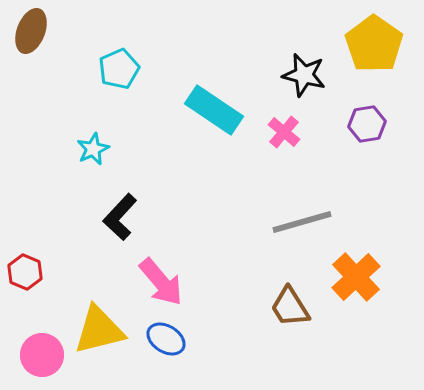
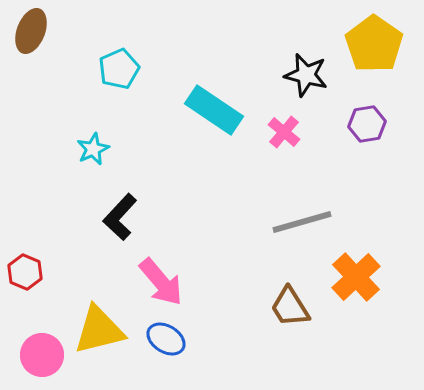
black star: moved 2 px right
